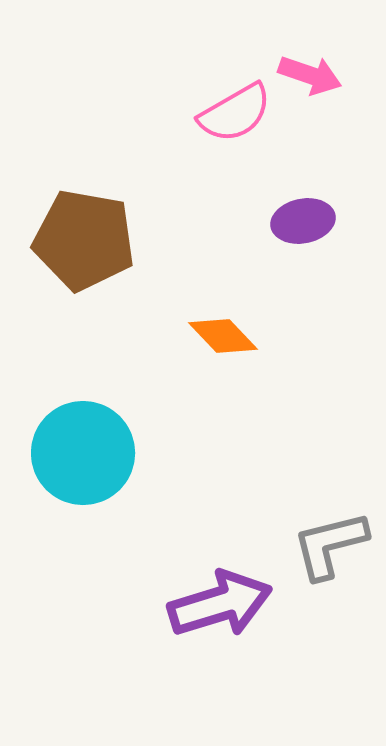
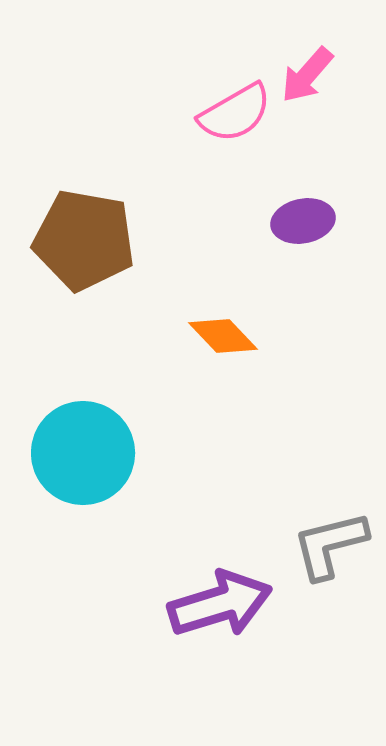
pink arrow: moved 3 px left; rotated 112 degrees clockwise
